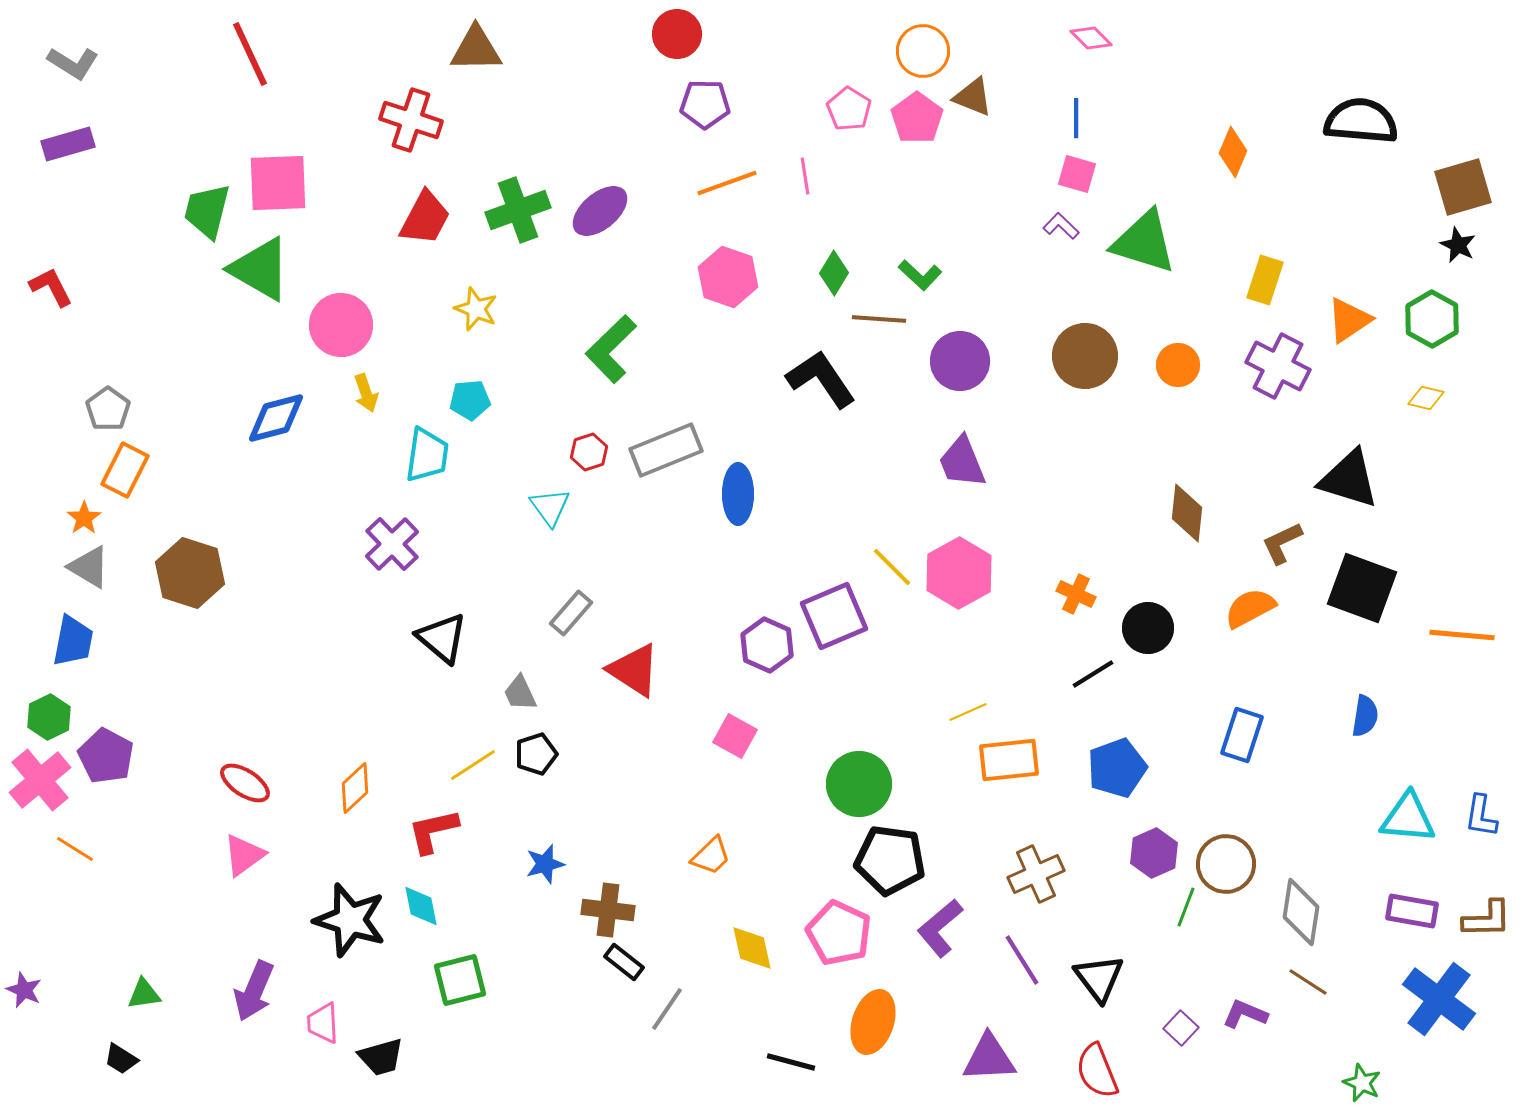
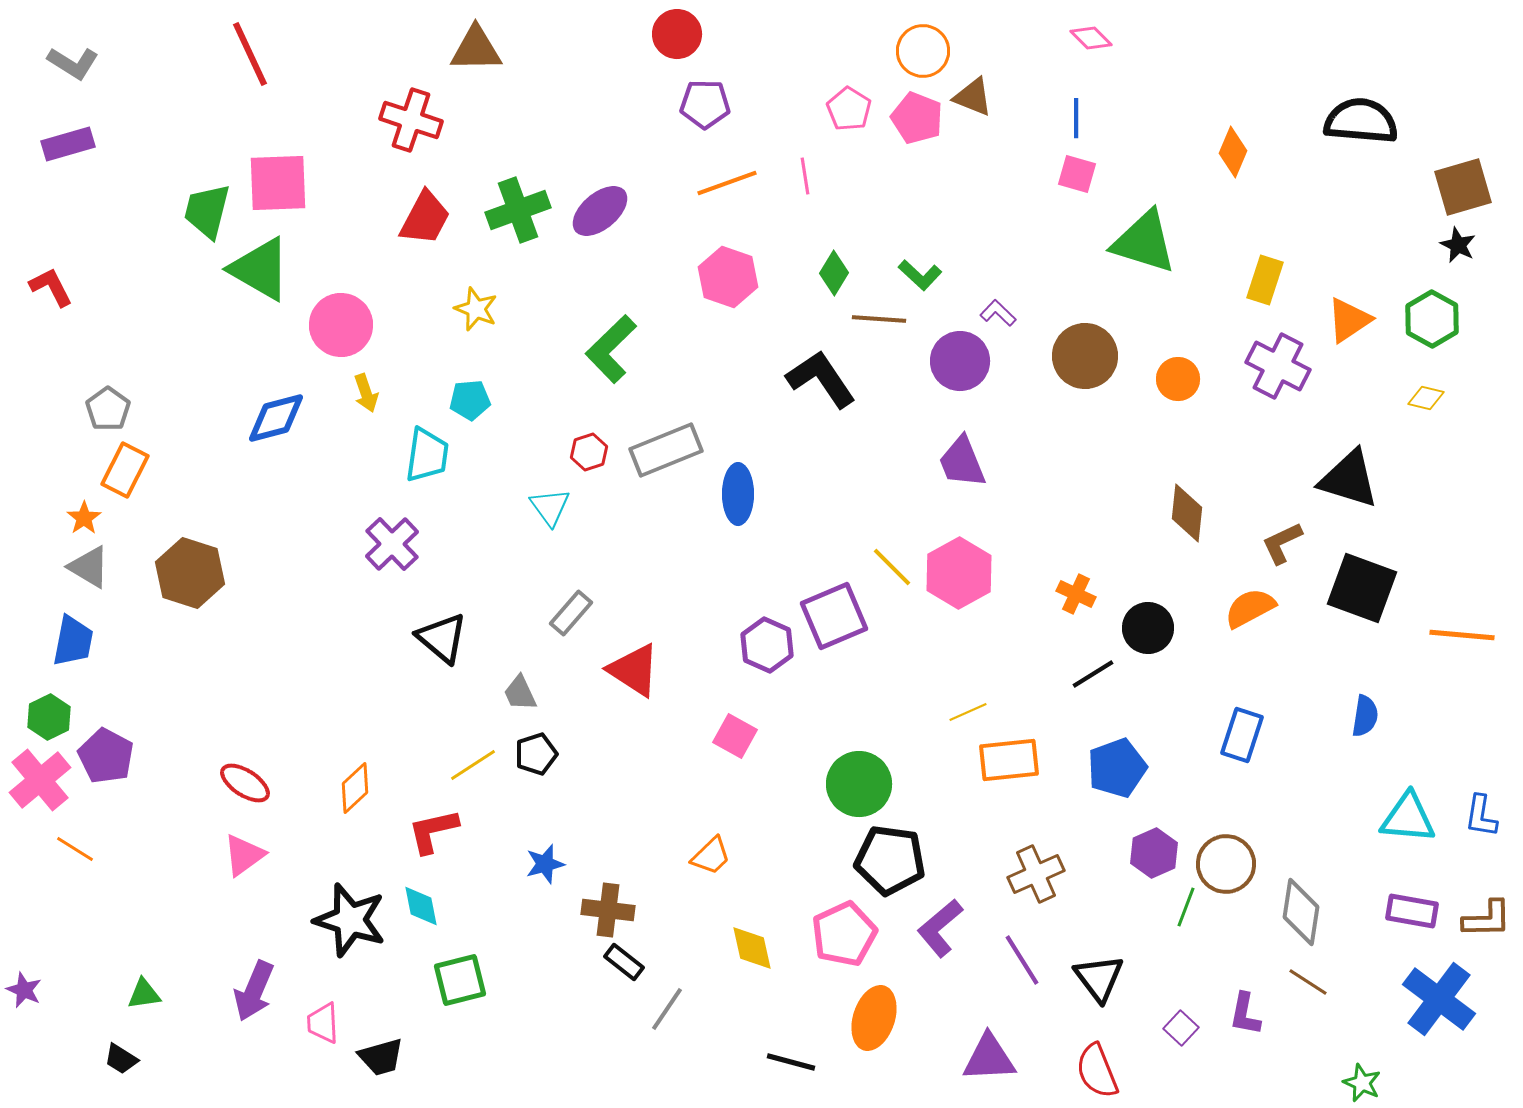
pink pentagon at (917, 118): rotated 15 degrees counterclockwise
purple L-shape at (1061, 226): moved 63 px left, 87 px down
orange circle at (1178, 365): moved 14 px down
pink pentagon at (839, 933): moved 5 px right, 1 px down; rotated 22 degrees clockwise
purple L-shape at (1245, 1014): rotated 102 degrees counterclockwise
orange ellipse at (873, 1022): moved 1 px right, 4 px up
